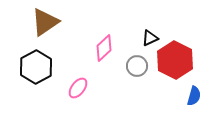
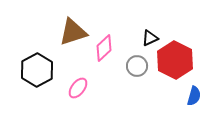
brown triangle: moved 28 px right, 10 px down; rotated 16 degrees clockwise
black hexagon: moved 1 px right, 3 px down
